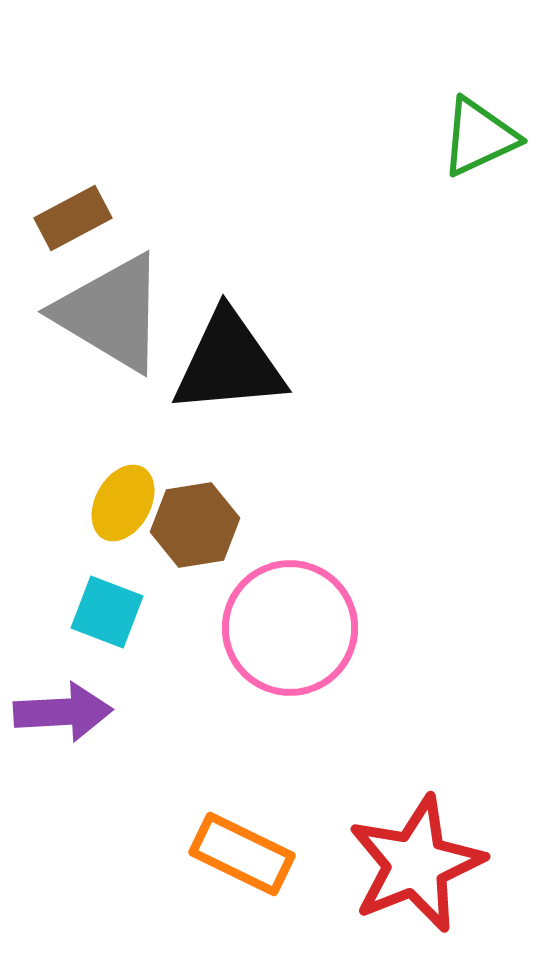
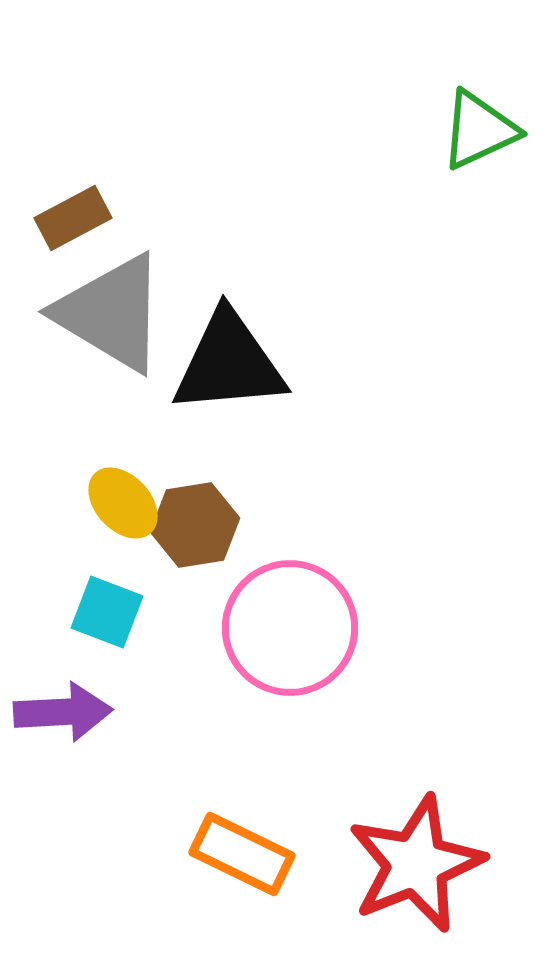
green triangle: moved 7 px up
yellow ellipse: rotated 72 degrees counterclockwise
